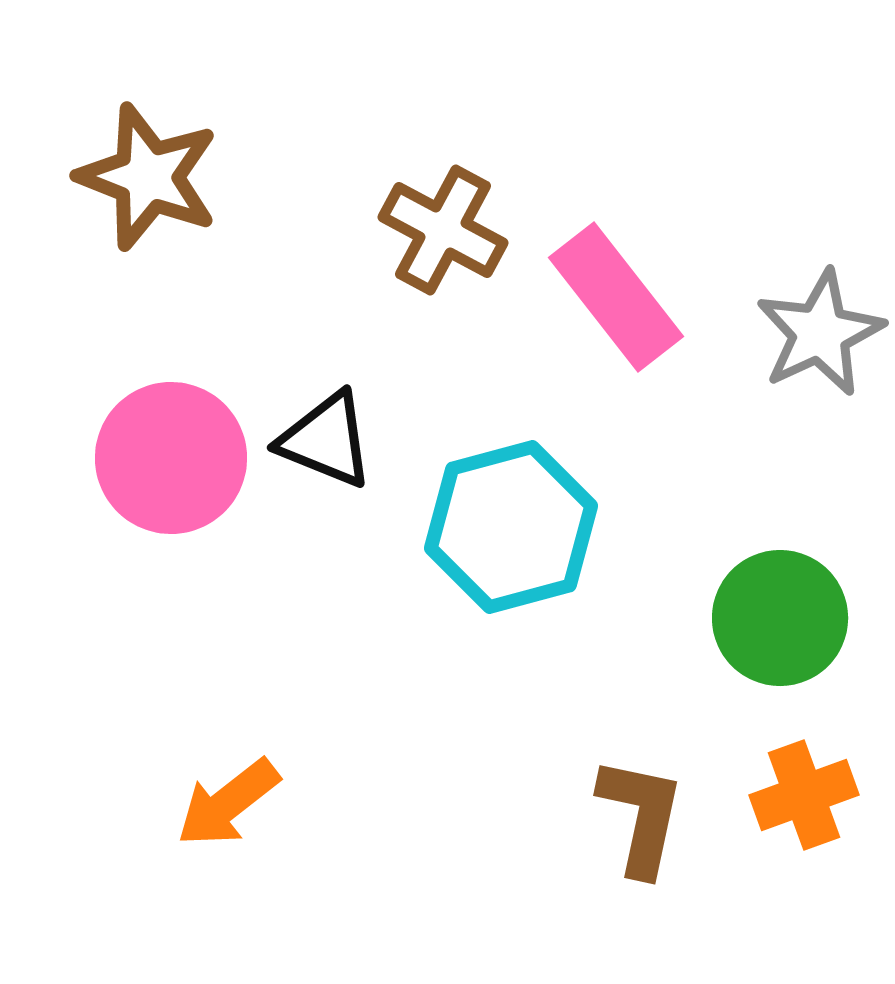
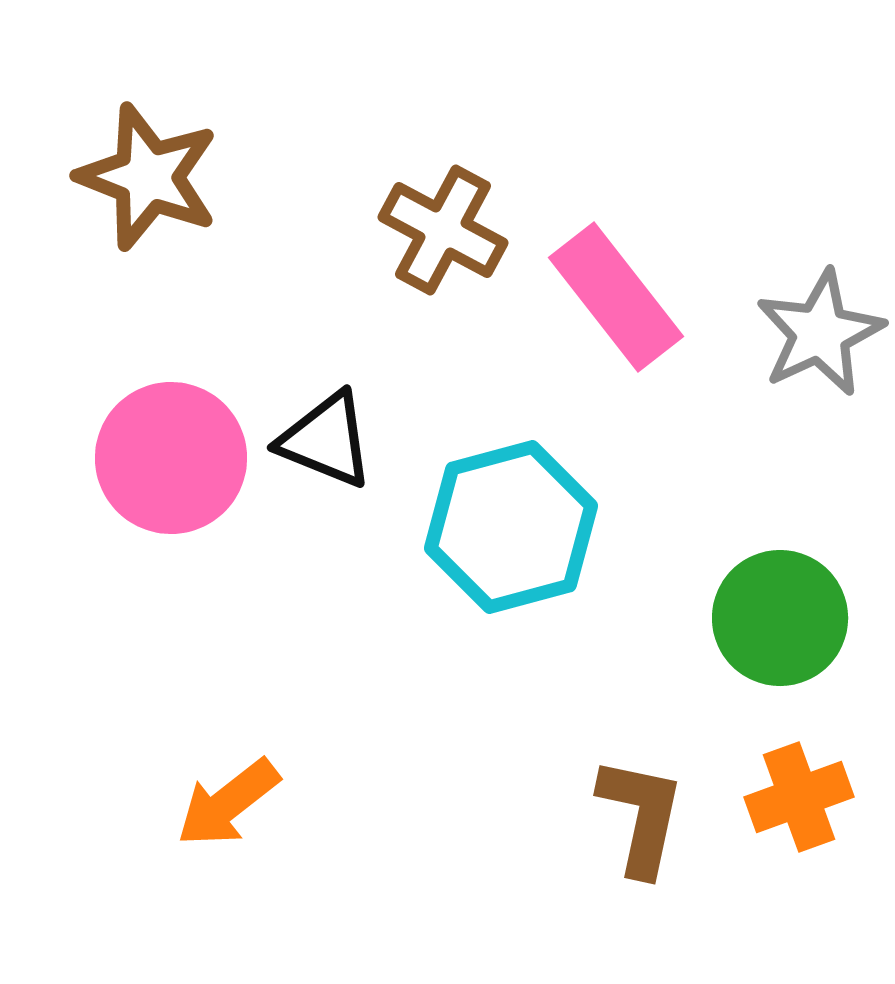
orange cross: moved 5 px left, 2 px down
